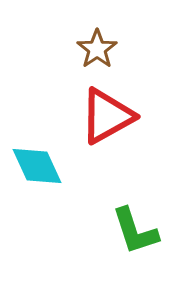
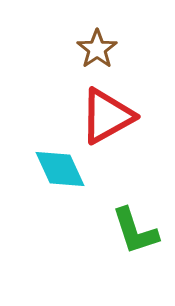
cyan diamond: moved 23 px right, 3 px down
